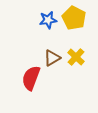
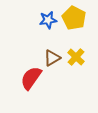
red semicircle: rotated 15 degrees clockwise
